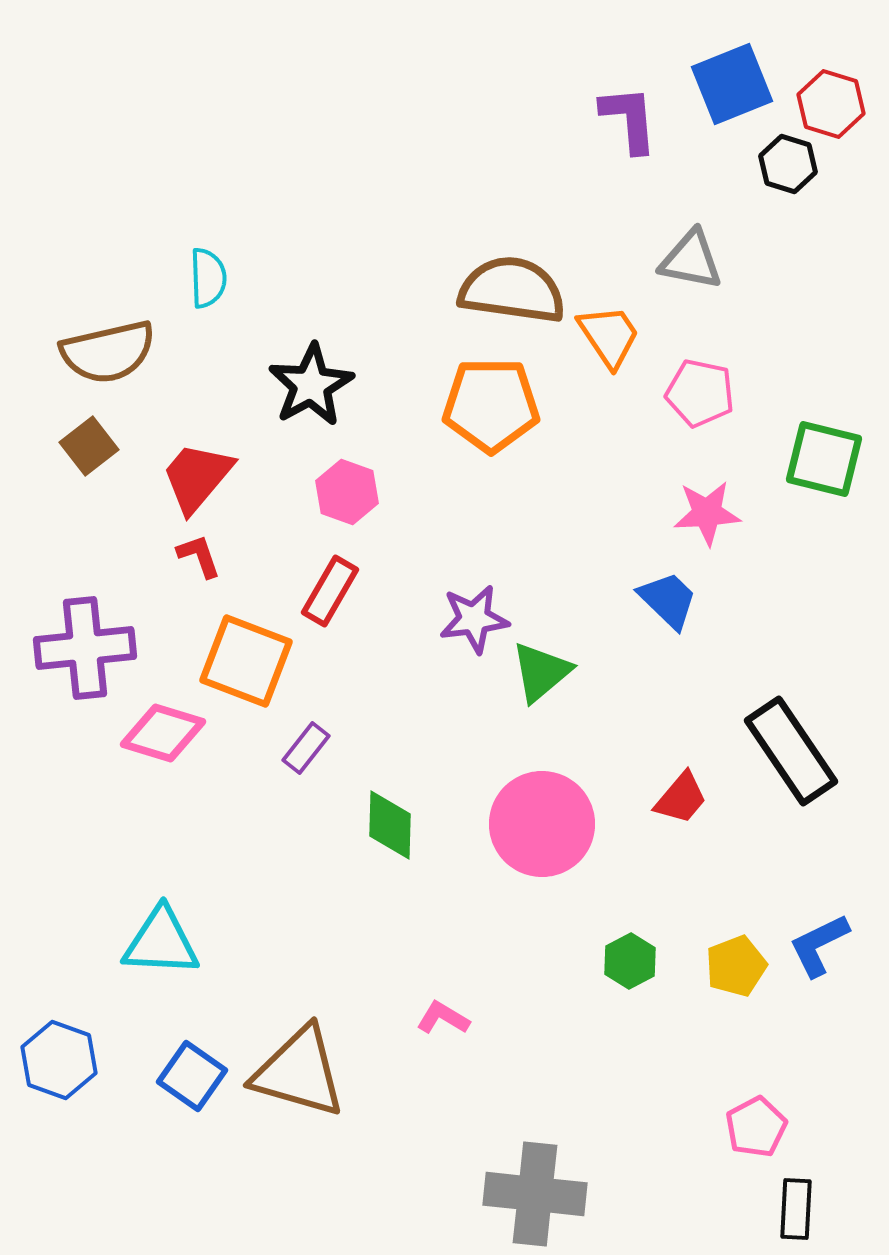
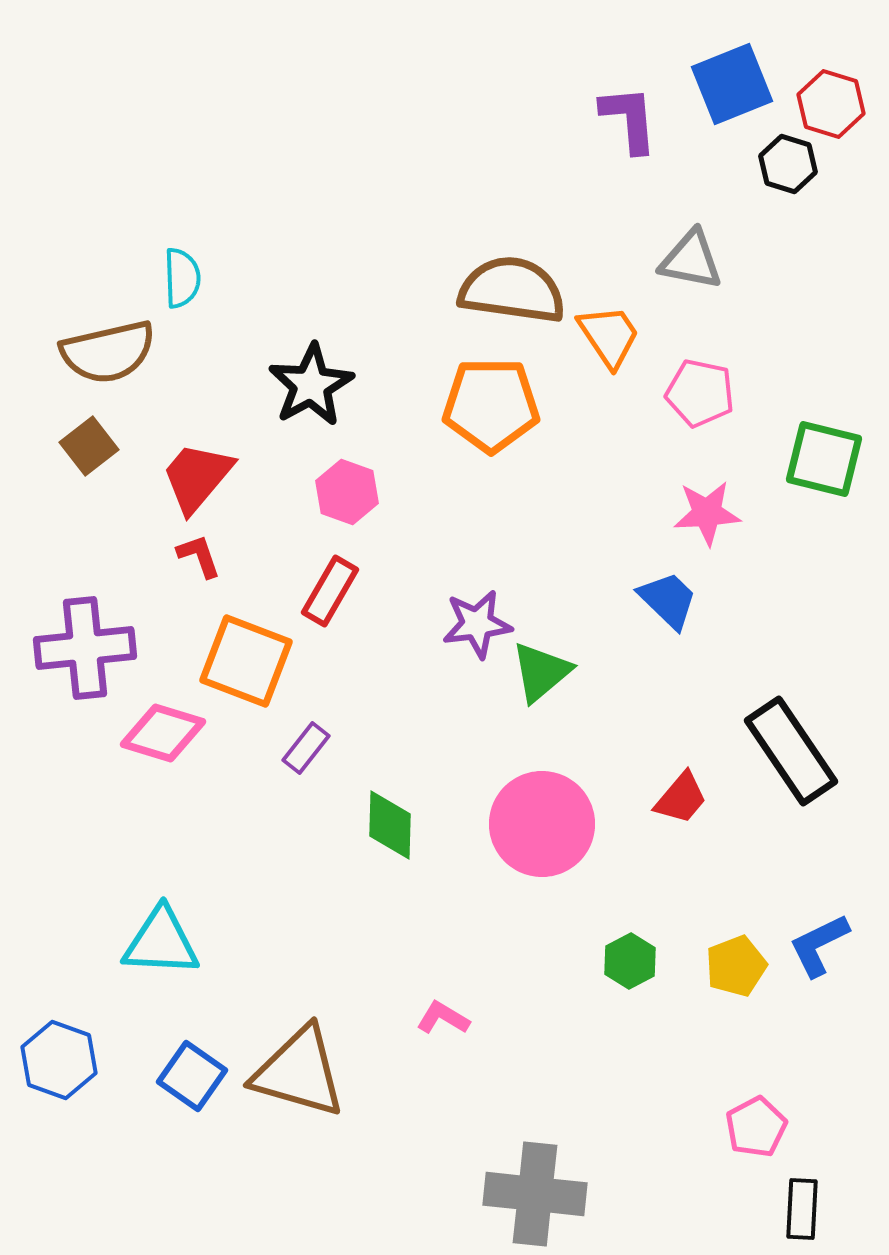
cyan semicircle at (208, 278): moved 26 px left
purple star at (474, 619): moved 3 px right, 5 px down
black rectangle at (796, 1209): moved 6 px right
